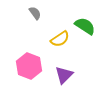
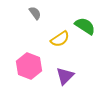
purple triangle: moved 1 px right, 1 px down
